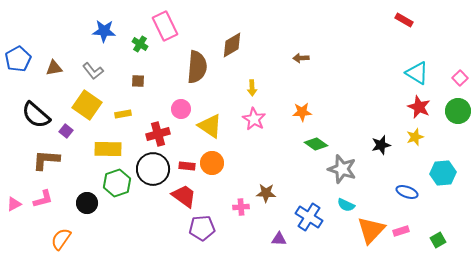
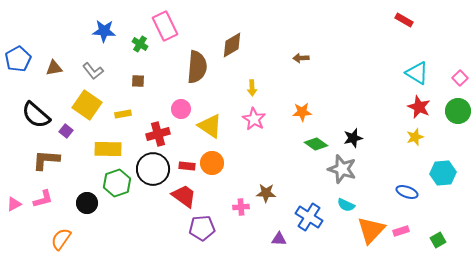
black star at (381, 145): moved 28 px left, 7 px up
